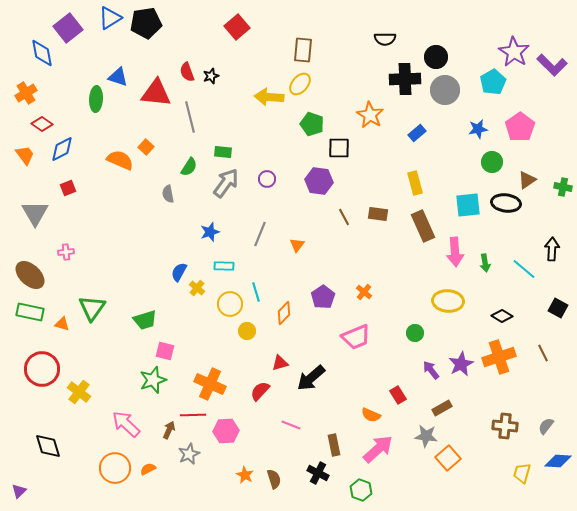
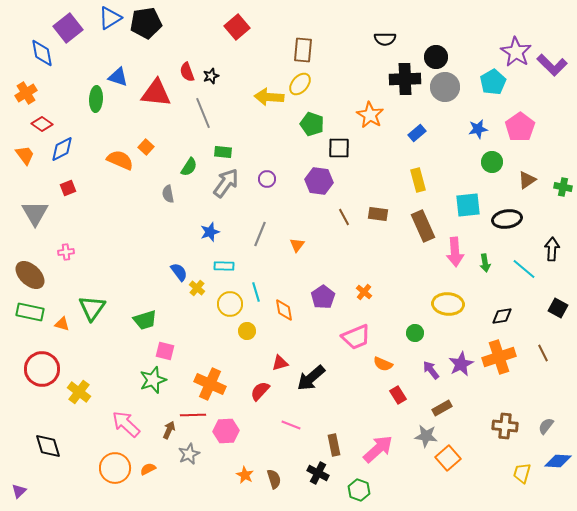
purple star at (514, 52): moved 2 px right
gray circle at (445, 90): moved 3 px up
gray line at (190, 117): moved 13 px right, 4 px up; rotated 8 degrees counterclockwise
yellow rectangle at (415, 183): moved 3 px right, 3 px up
black ellipse at (506, 203): moved 1 px right, 16 px down; rotated 16 degrees counterclockwise
blue semicircle at (179, 272): rotated 114 degrees clockwise
yellow ellipse at (448, 301): moved 3 px down
orange diamond at (284, 313): moved 3 px up; rotated 55 degrees counterclockwise
black diamond at (502, 316): rotated 40 degrees counterclockwise
orange semicircle at (371, 415): moved 12 px right, 51 px up
green hexagon at (361, 490): moved 2 px left
